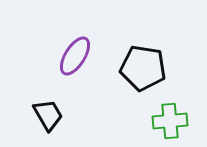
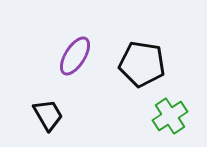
black pentagon: moved 1 px left, 4 px up
green cross: moved 5 px up; rotated 28 degrees counterclockwise
